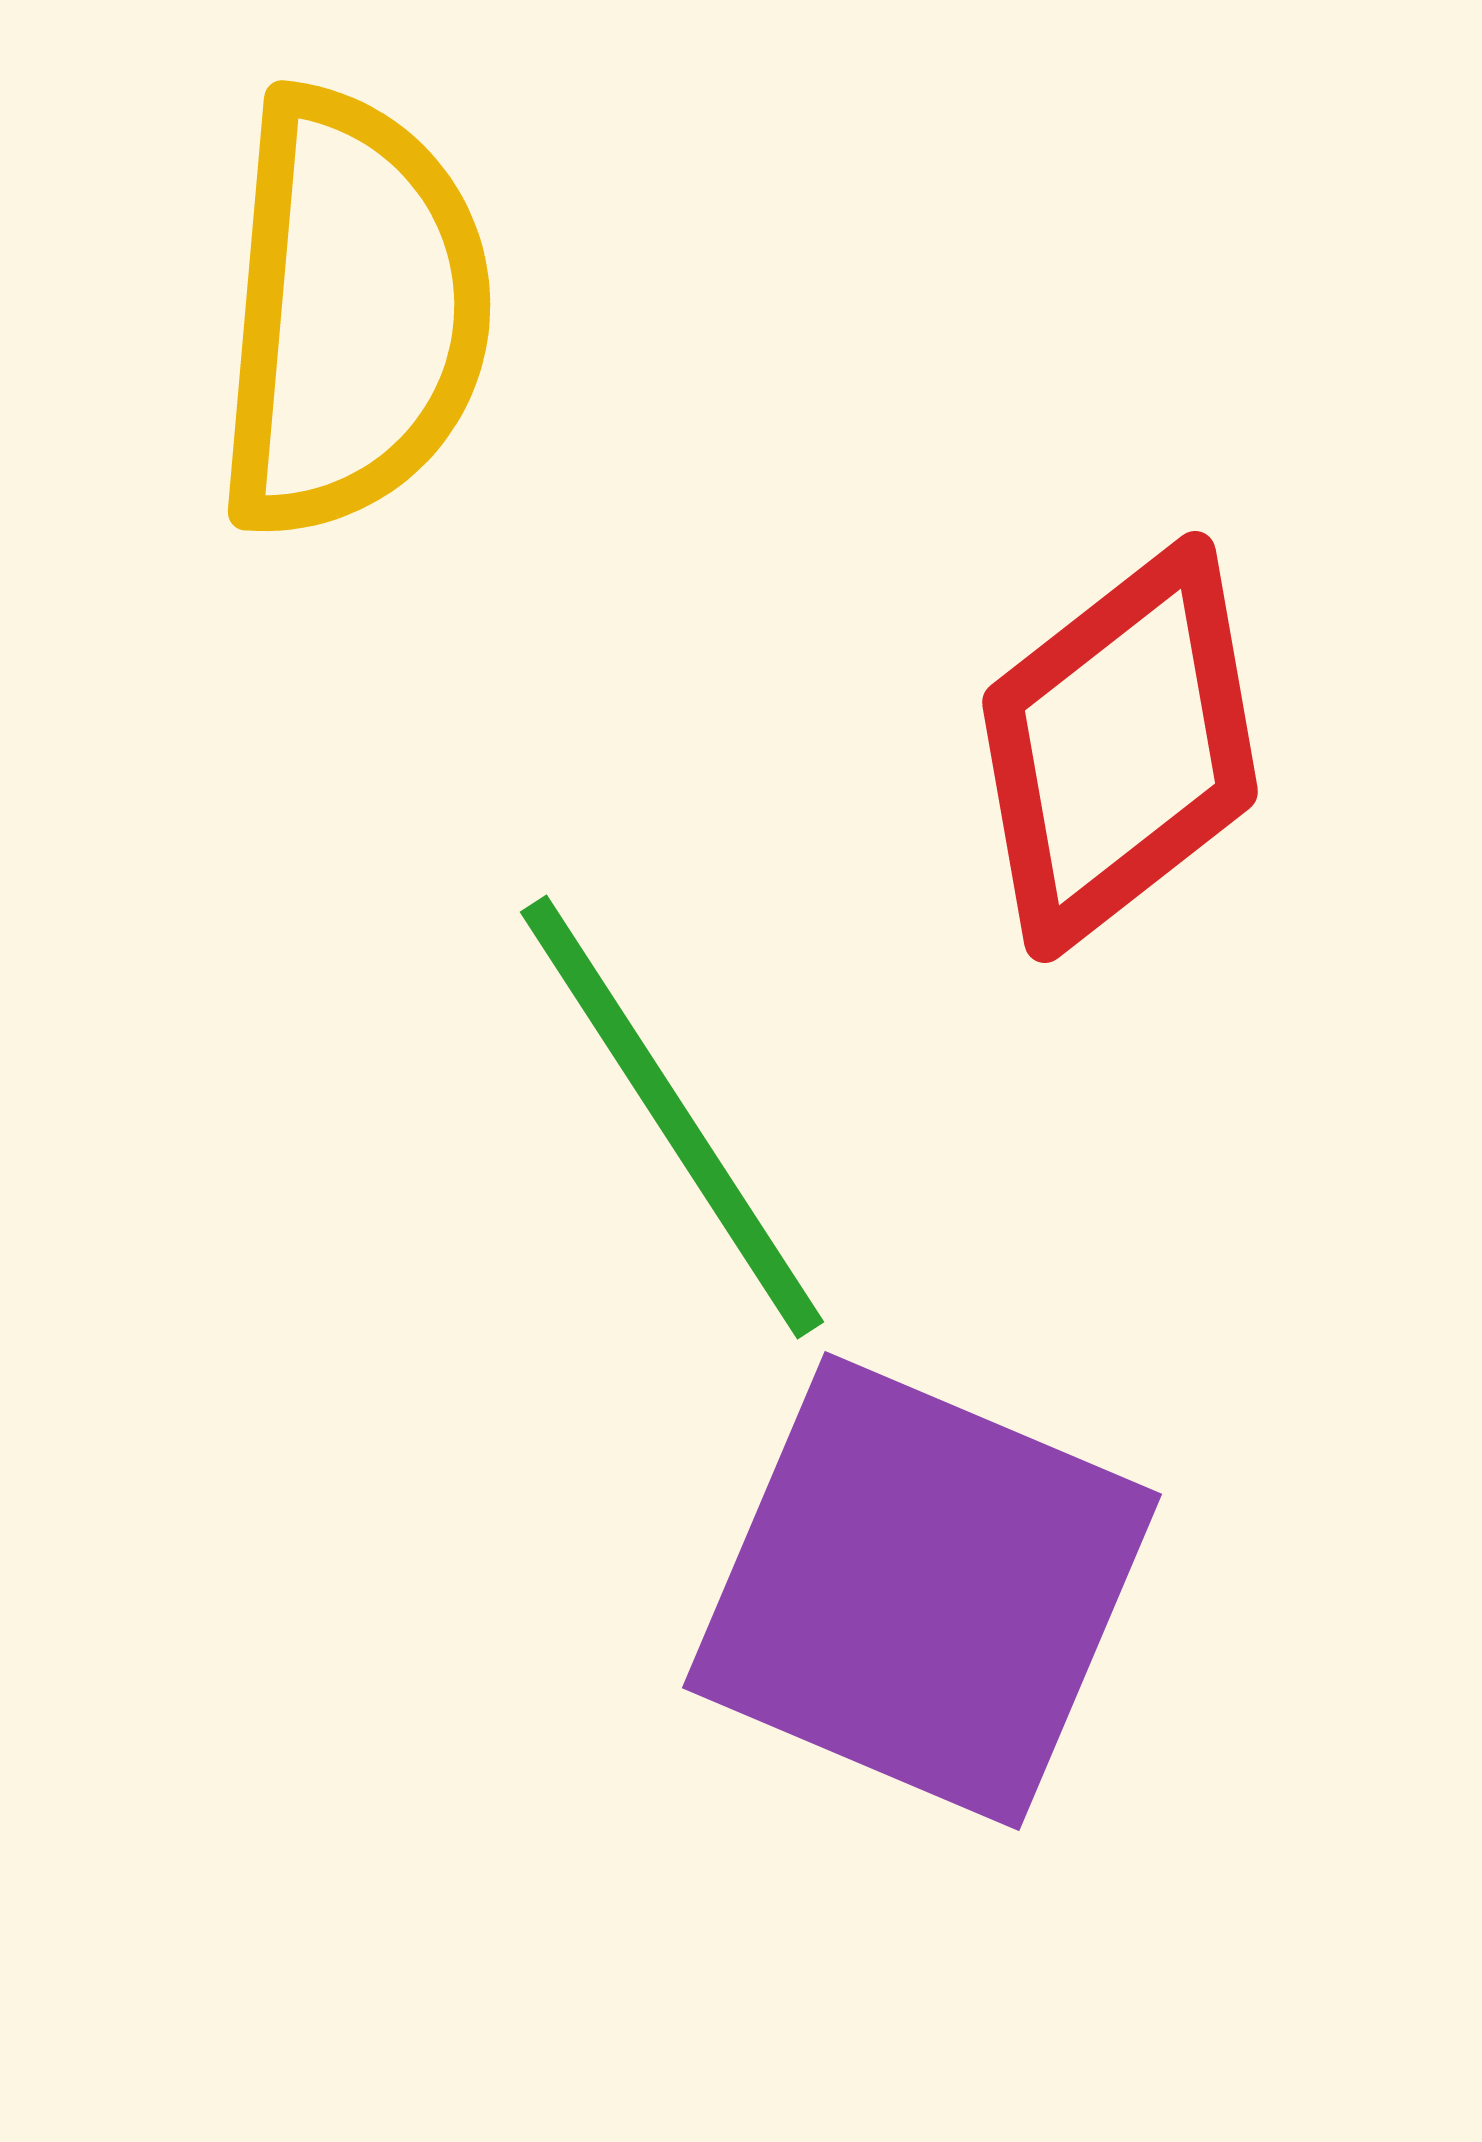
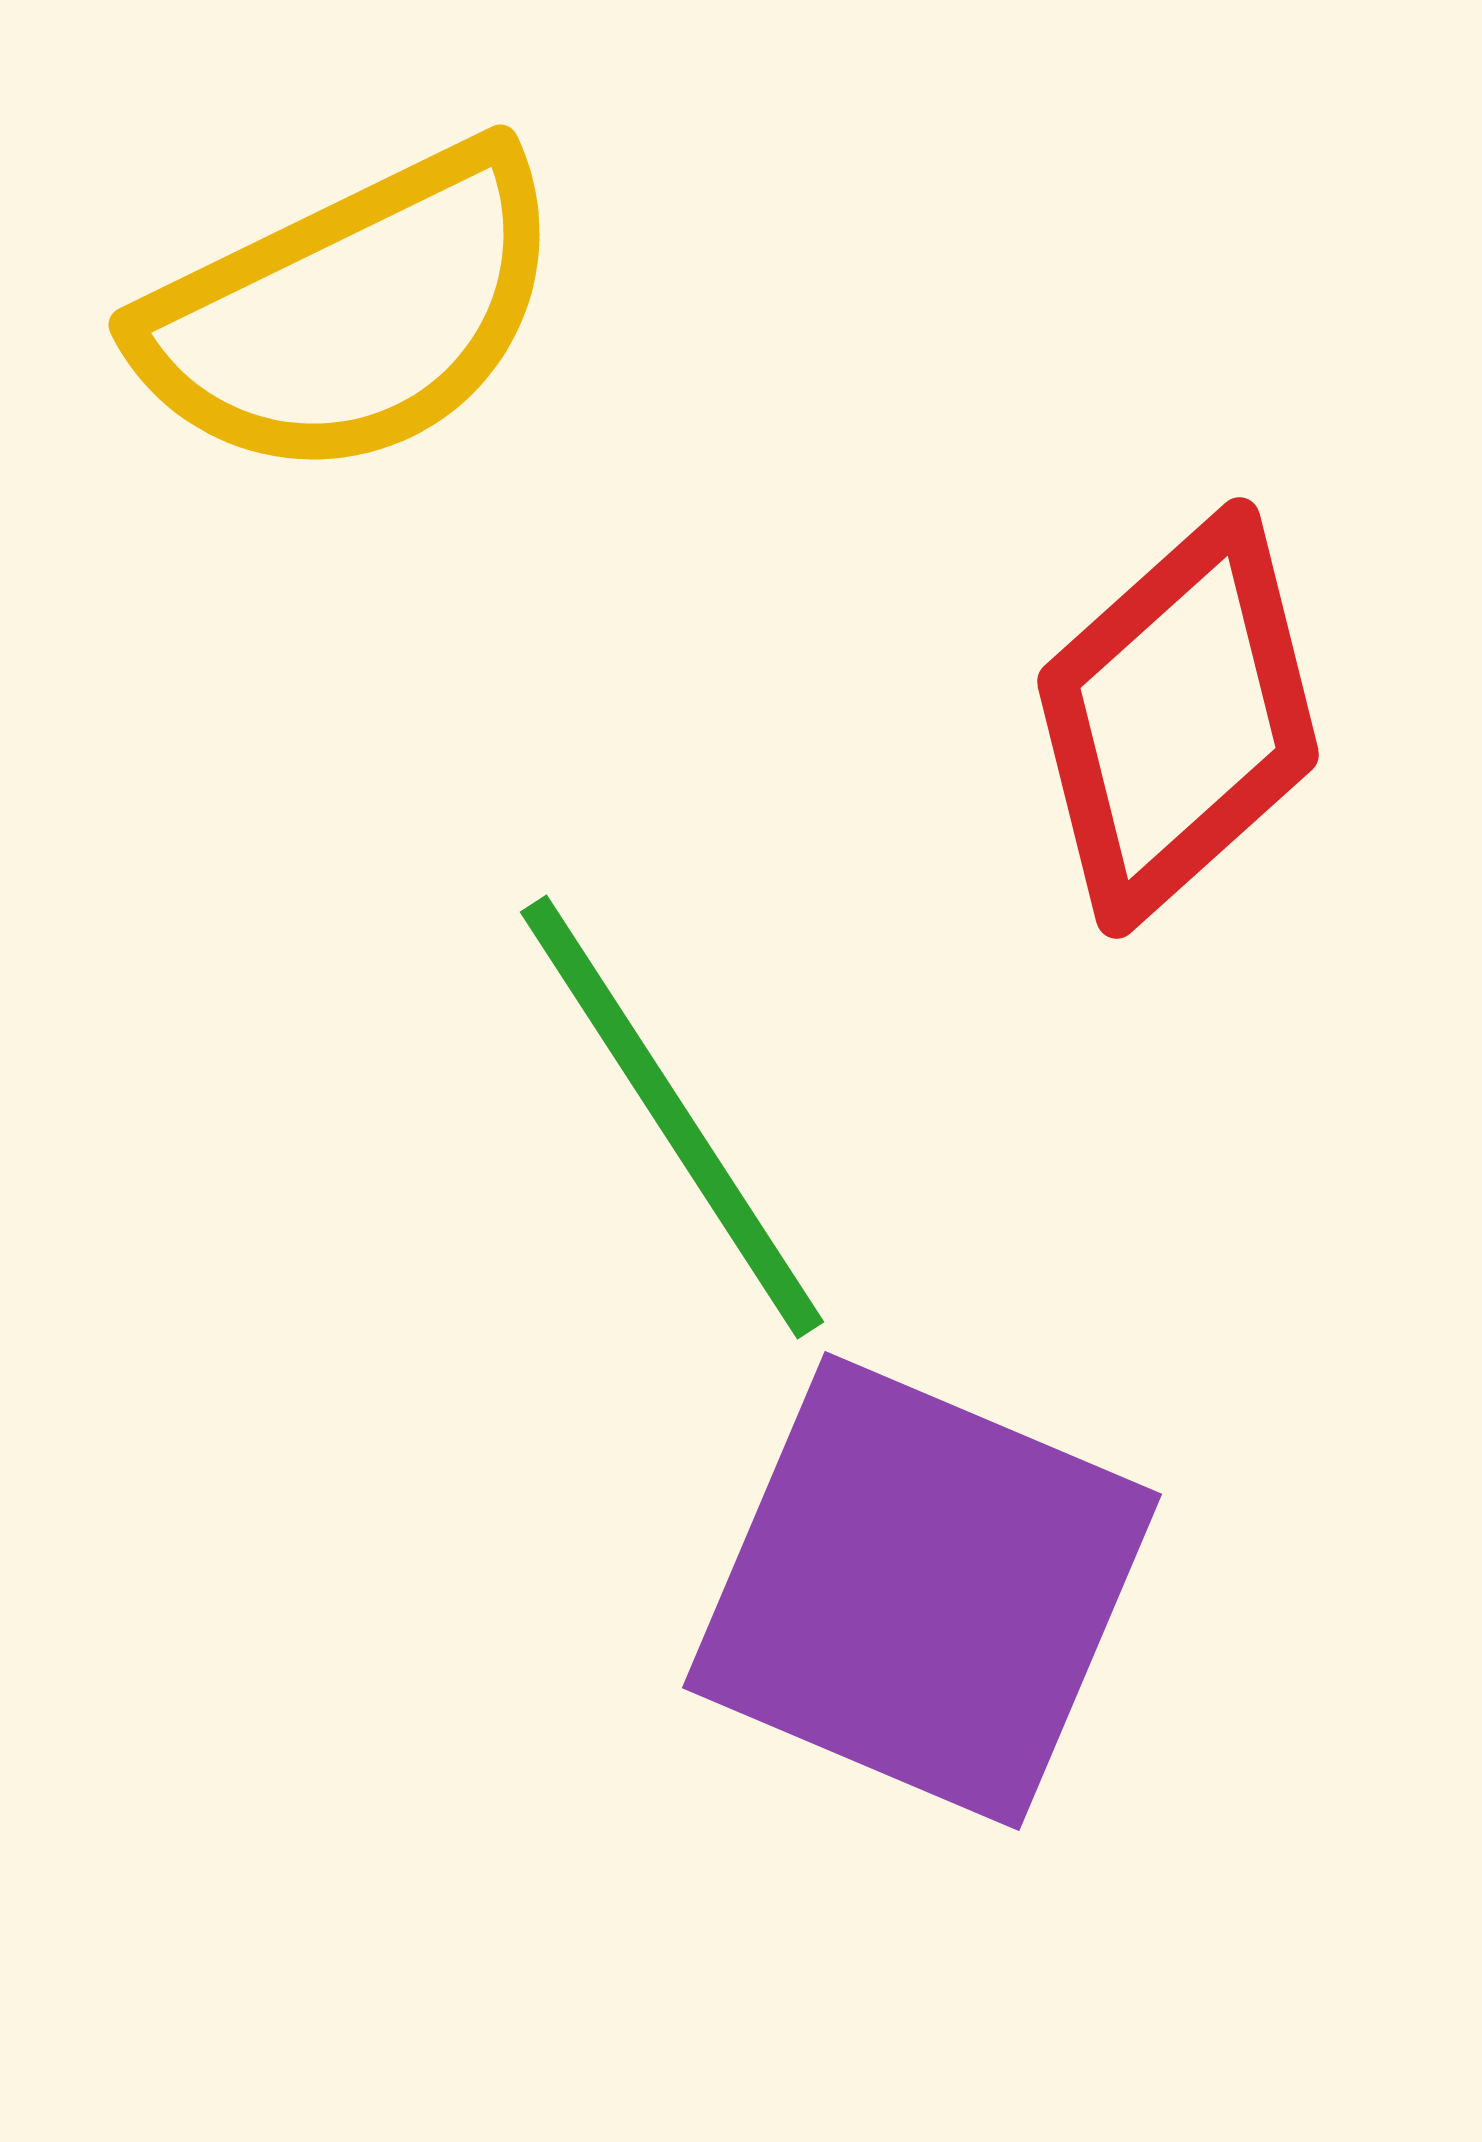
yellow semicircle: rotated 59 degrees clockwise
red diamond: moved 58 px right, 29 px up; rotated 4 degrees counterclockwise
